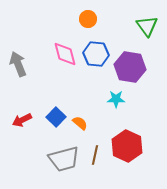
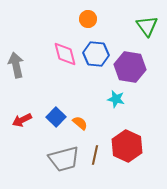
gray arrow: moved 2 px left, 1 px down; rotated 10 degrees clockwise
cyan star: rotated 12 degrees clockwise
